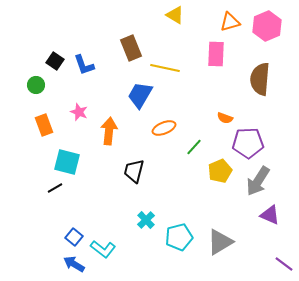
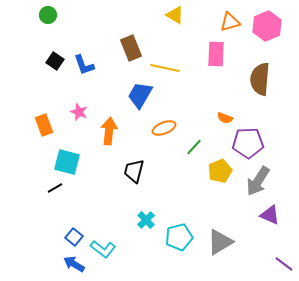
green circle: moved 12 px right, 70 px up
